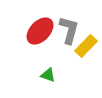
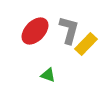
red ellipse: moved 5 px left
yellow rectangle: moved 2 px up
